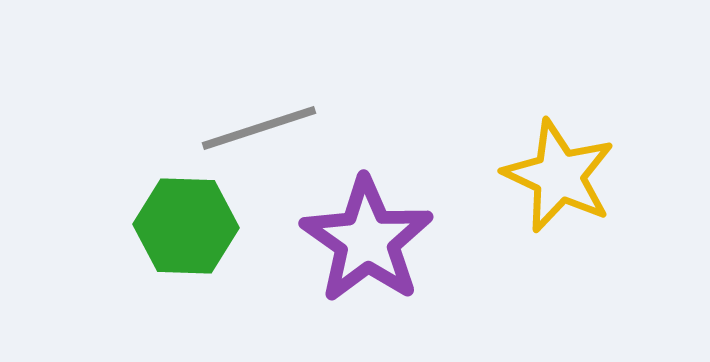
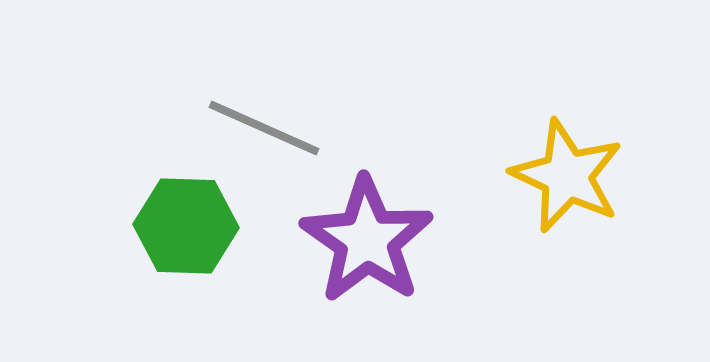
gray line: moved 5 px right; rotated 42 degrees clockwise
yellow star: moved 8 px right
